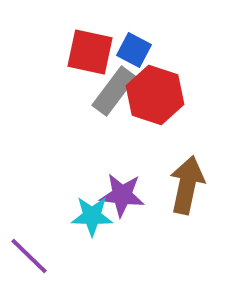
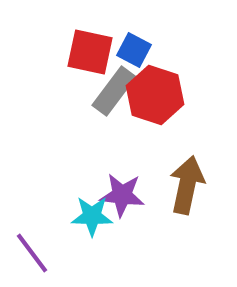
purple line: moved 3 px right, 3 px up; rotated 9 degrees clockwise
